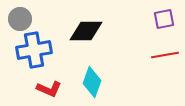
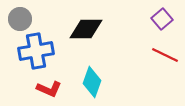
purple square: moved 2 px left; rotated 30 degrees counterclockwise
black diamond: moved 2 px up
blue cross: moved 2 px right, 1 px down
red line: rotated 36 degrees clockwise
